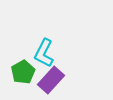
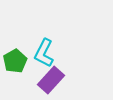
green pentagon: moved 8 px left, 11 px up
